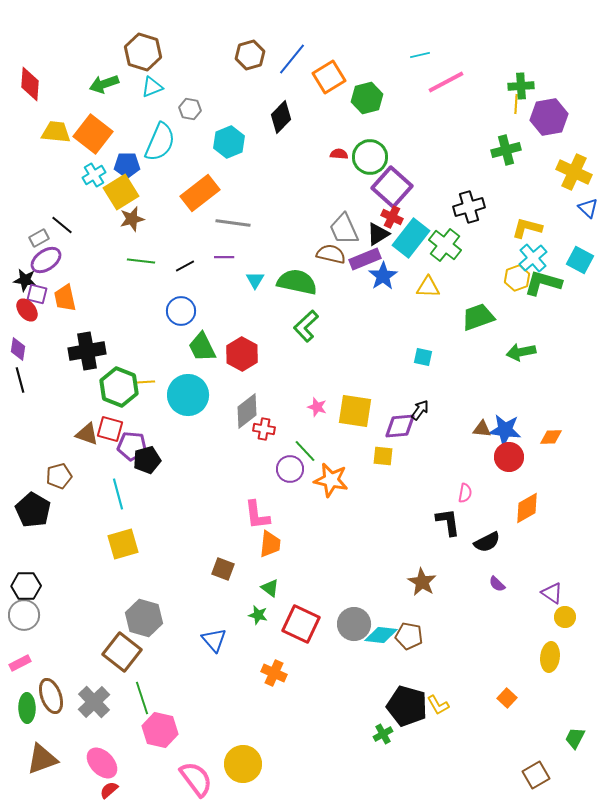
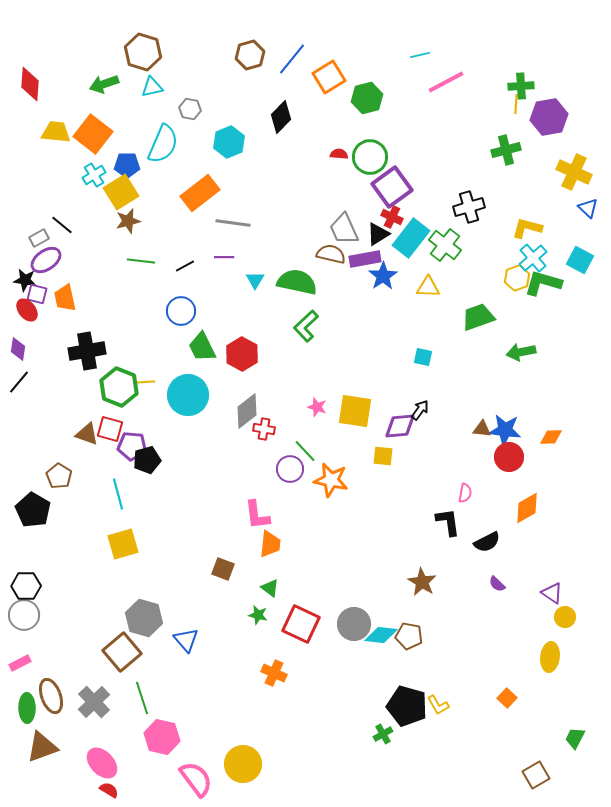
cyan triangle at (152, 87): rotated 10 degrees clockwise
cyan semicircle at (160, 142): moved 3 px right, 2 px down
purple square at (392, 187): rotated 12 degrees clockwise
brown star at (132, 219): moved 4 px left, 2 px down
purple rectangle at (365, 259): rotated 12 degrees clockwise
black line at (20, 380): moved 1 px left, 2 px down; rotated 55 degrees clockwise
brown pentagon at (59, 476): rotated 25 degrees counterclockwise
blue triangle at (214, 640): moved 28 px left
brown square at (122, 652): rotated 12 degrees clockwise
pink hexagon at (160, 730): moved 2 px right, 7 px down
brown triangle at (42, 759): moved 12 px up
red semicircle at (109, 790): rotated 72 degrees clockwise
